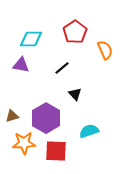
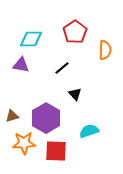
orange semicircle: rotated 24 degrees clockwise
